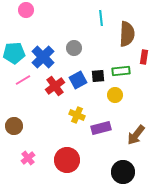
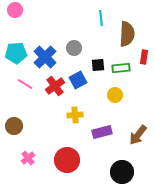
pink circle: moved 11 px left
cyan pentagon: moved 2 px right
blue cross: moved 2 px right
green rectangle: moved 3 px up
black square: moved 11 px up
pink line: moved 2 px right, 4 px down; rotated 63 degrees clockwise
yellow cross: moved 2 px left; rotated 28 degrees counterclockwise
purple rectangle: moved 1 px right, 4 px down
brown arrow: moved 2 px right
black circle: moved 1 px left
